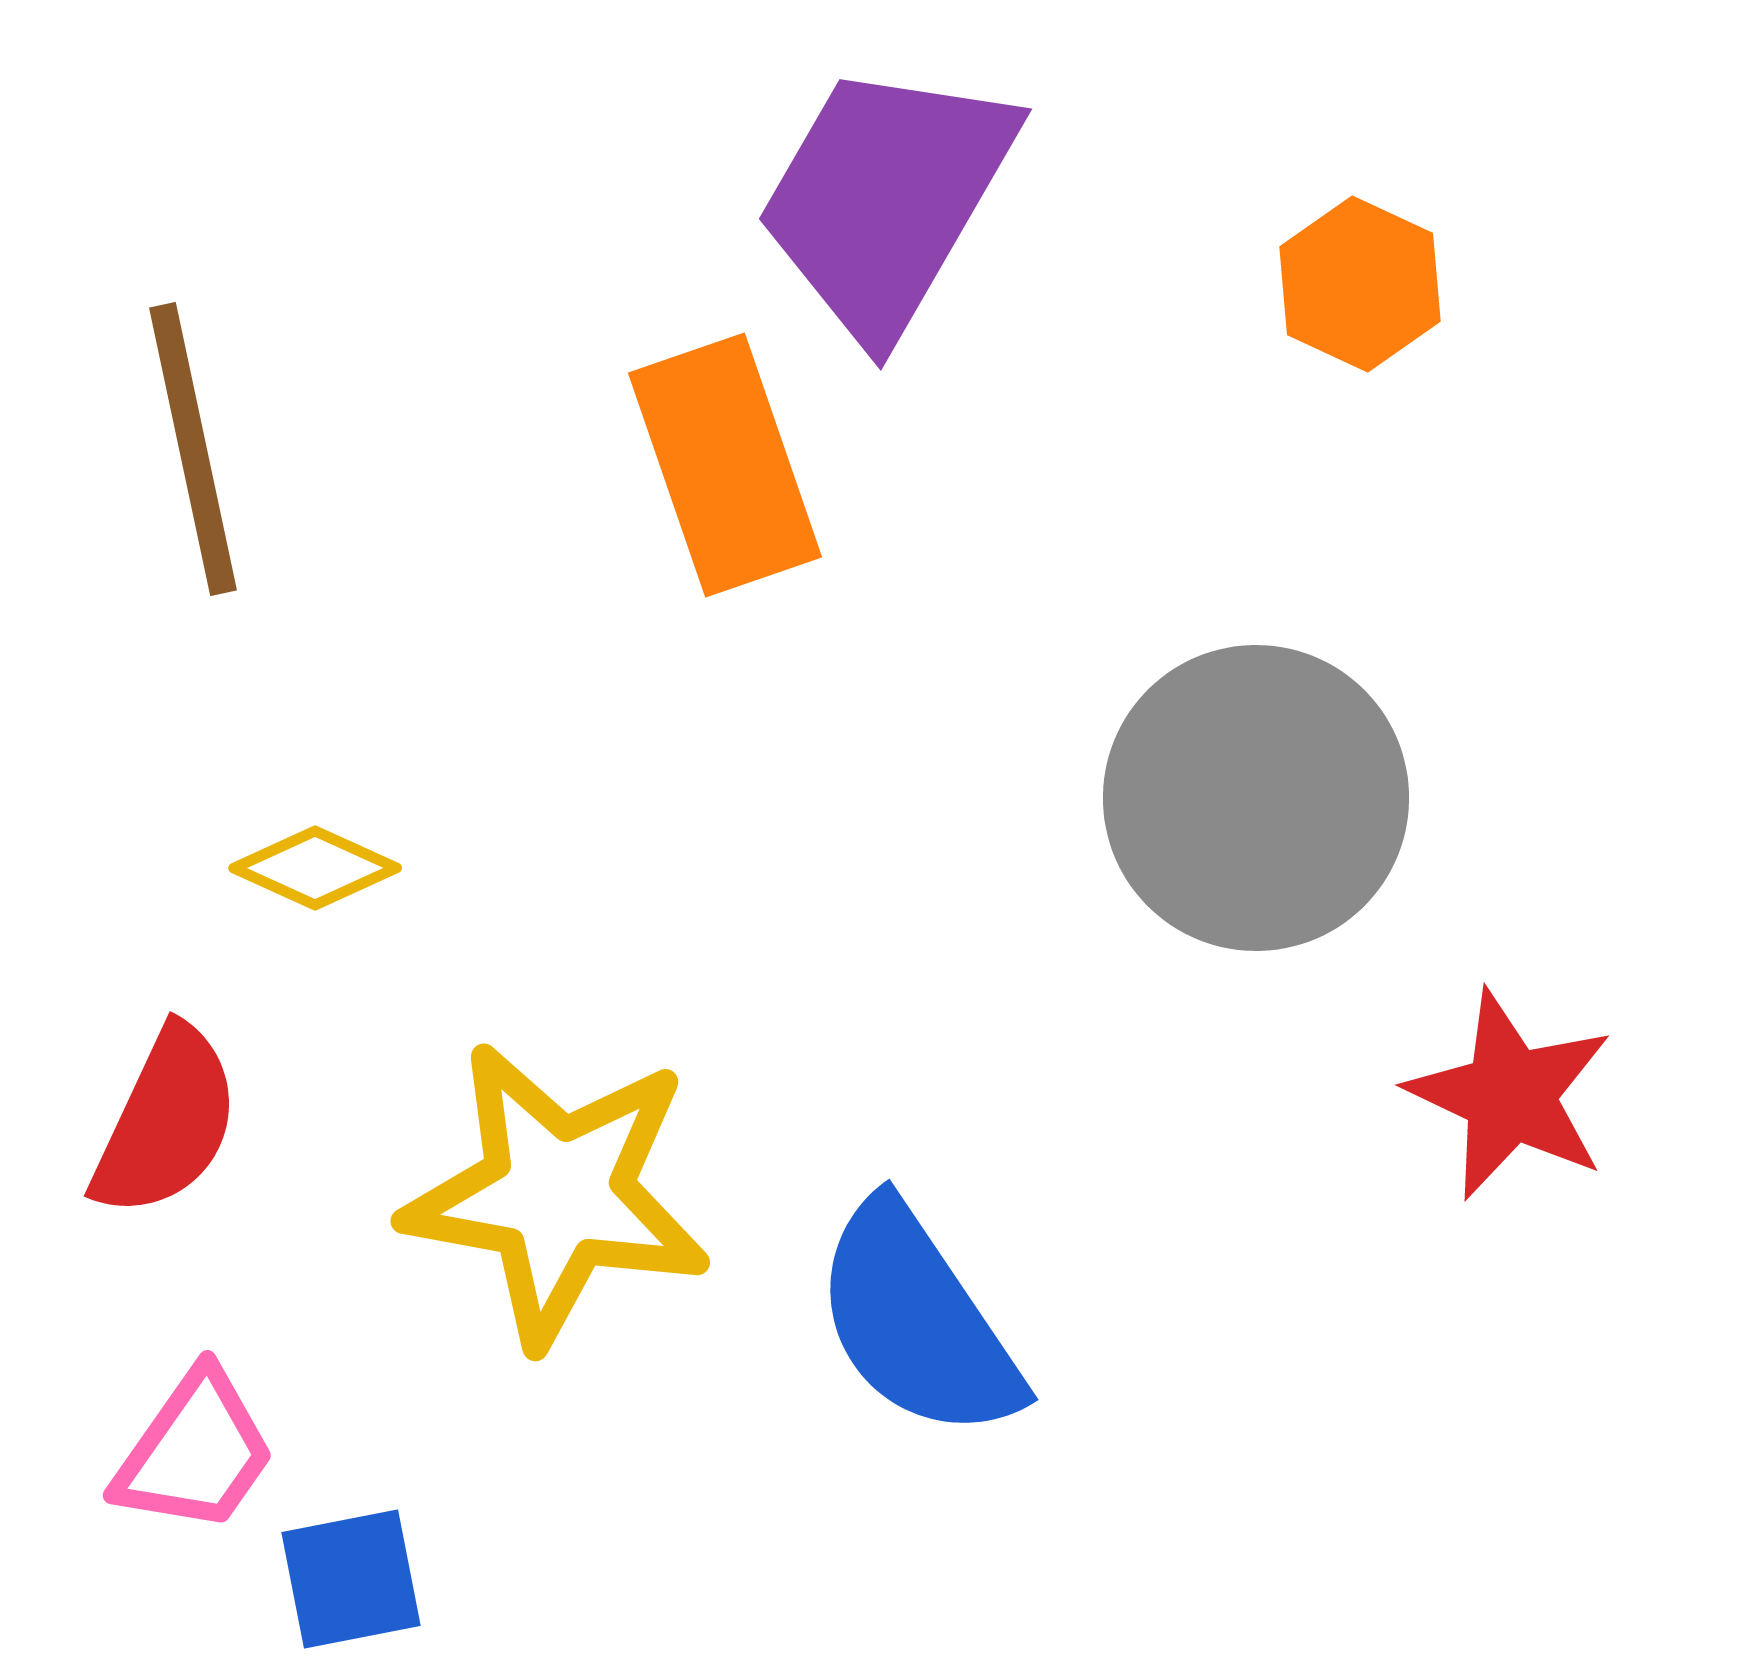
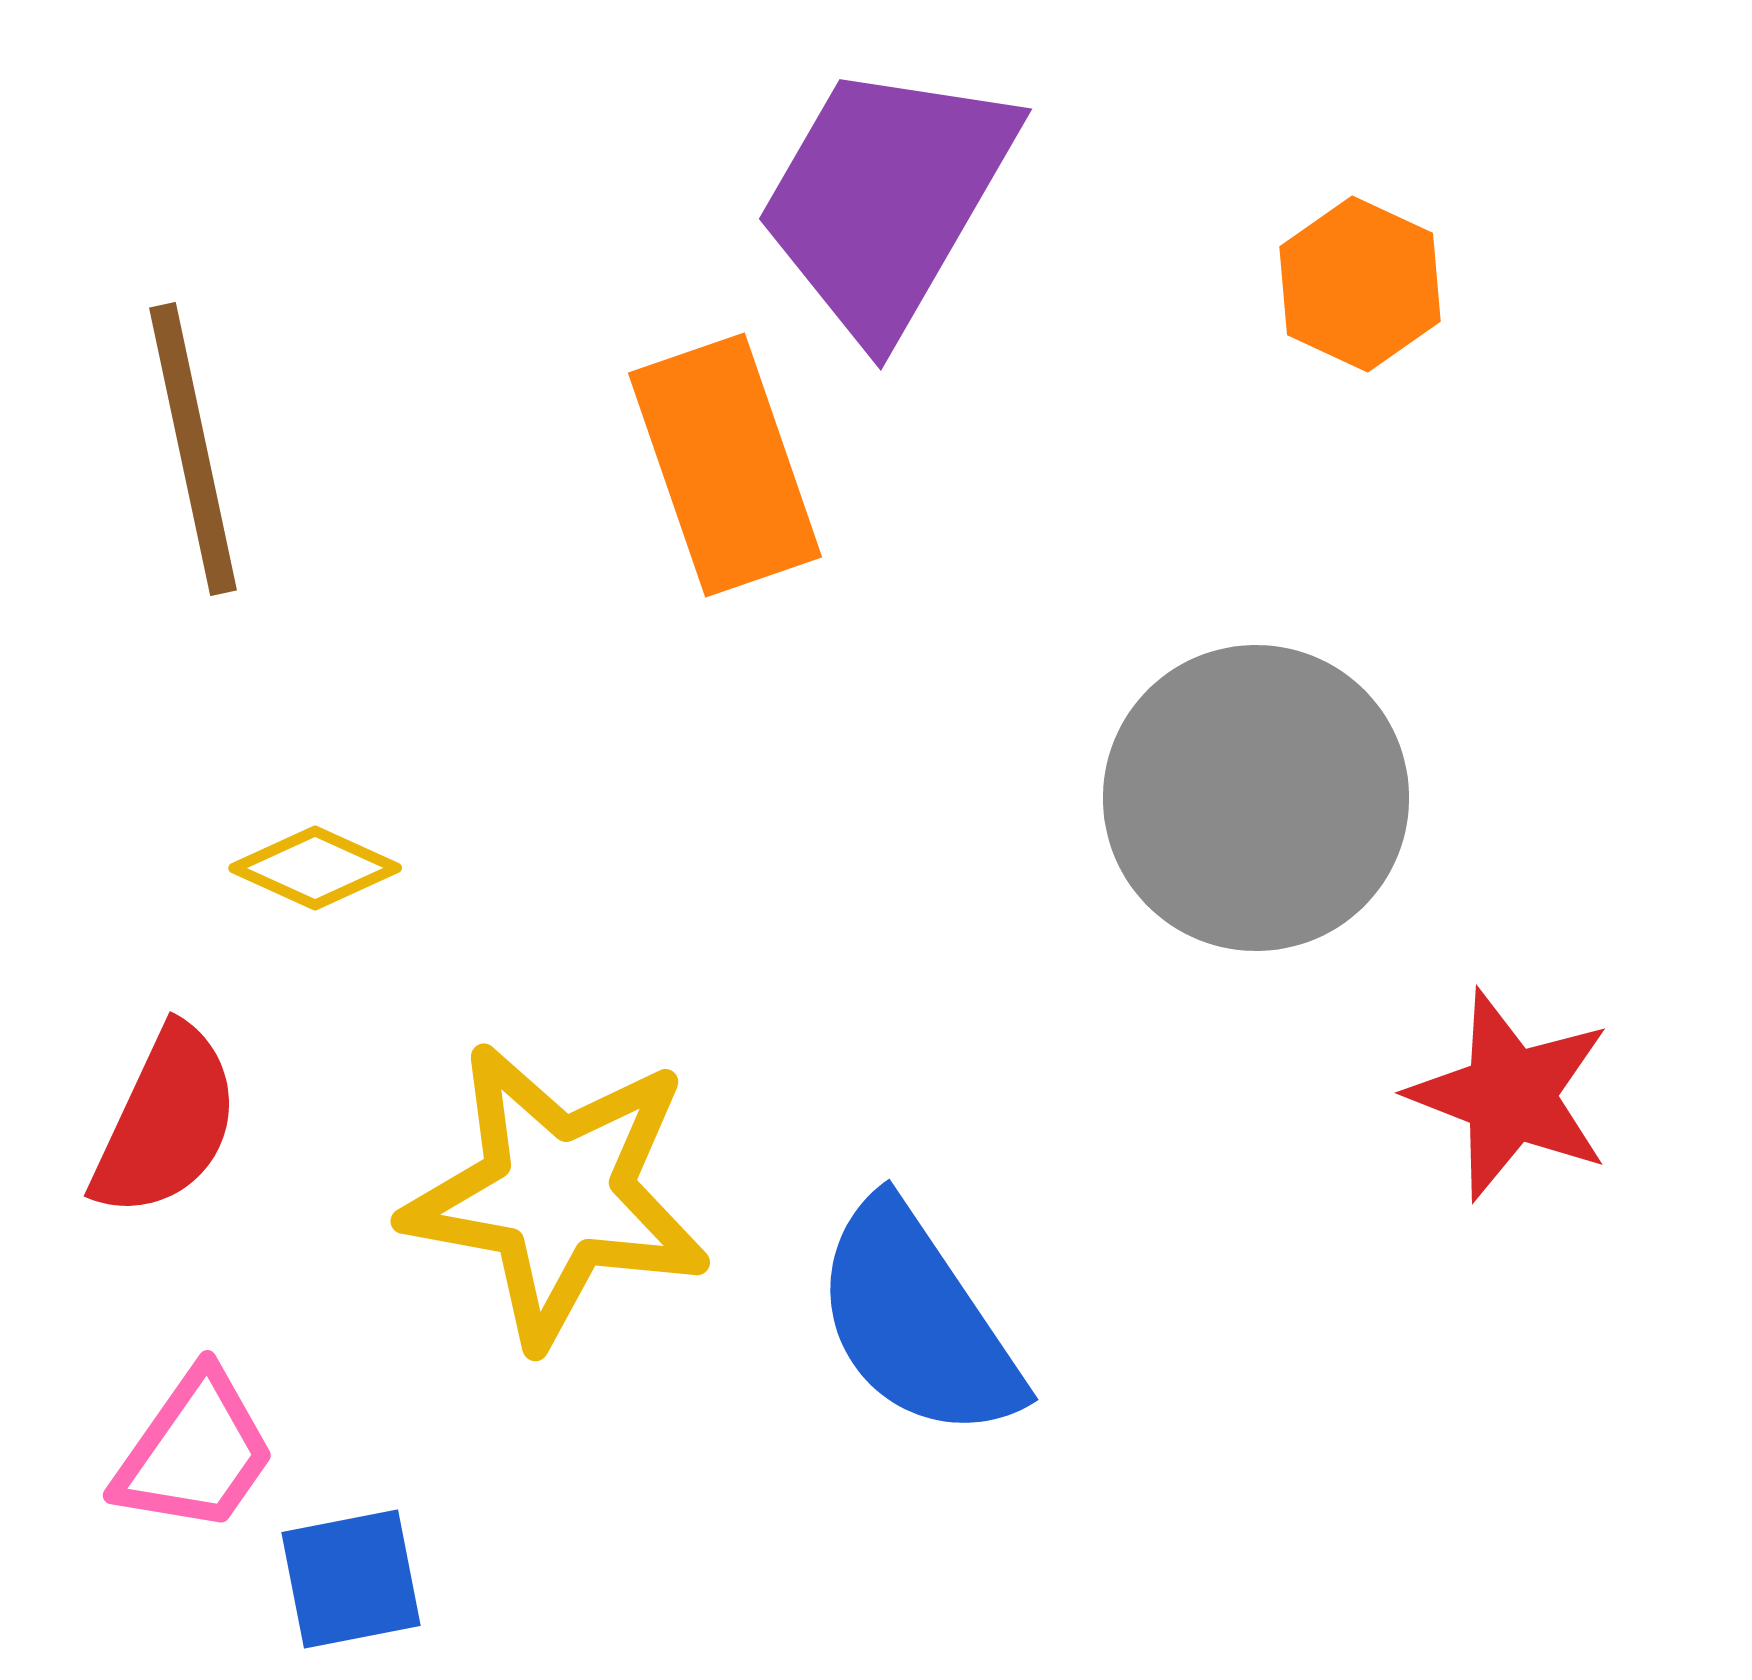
red star: rotated 4 degrees counterclockwise
